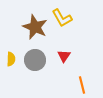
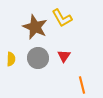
gray circle: moved 3 px right, 2 px up
